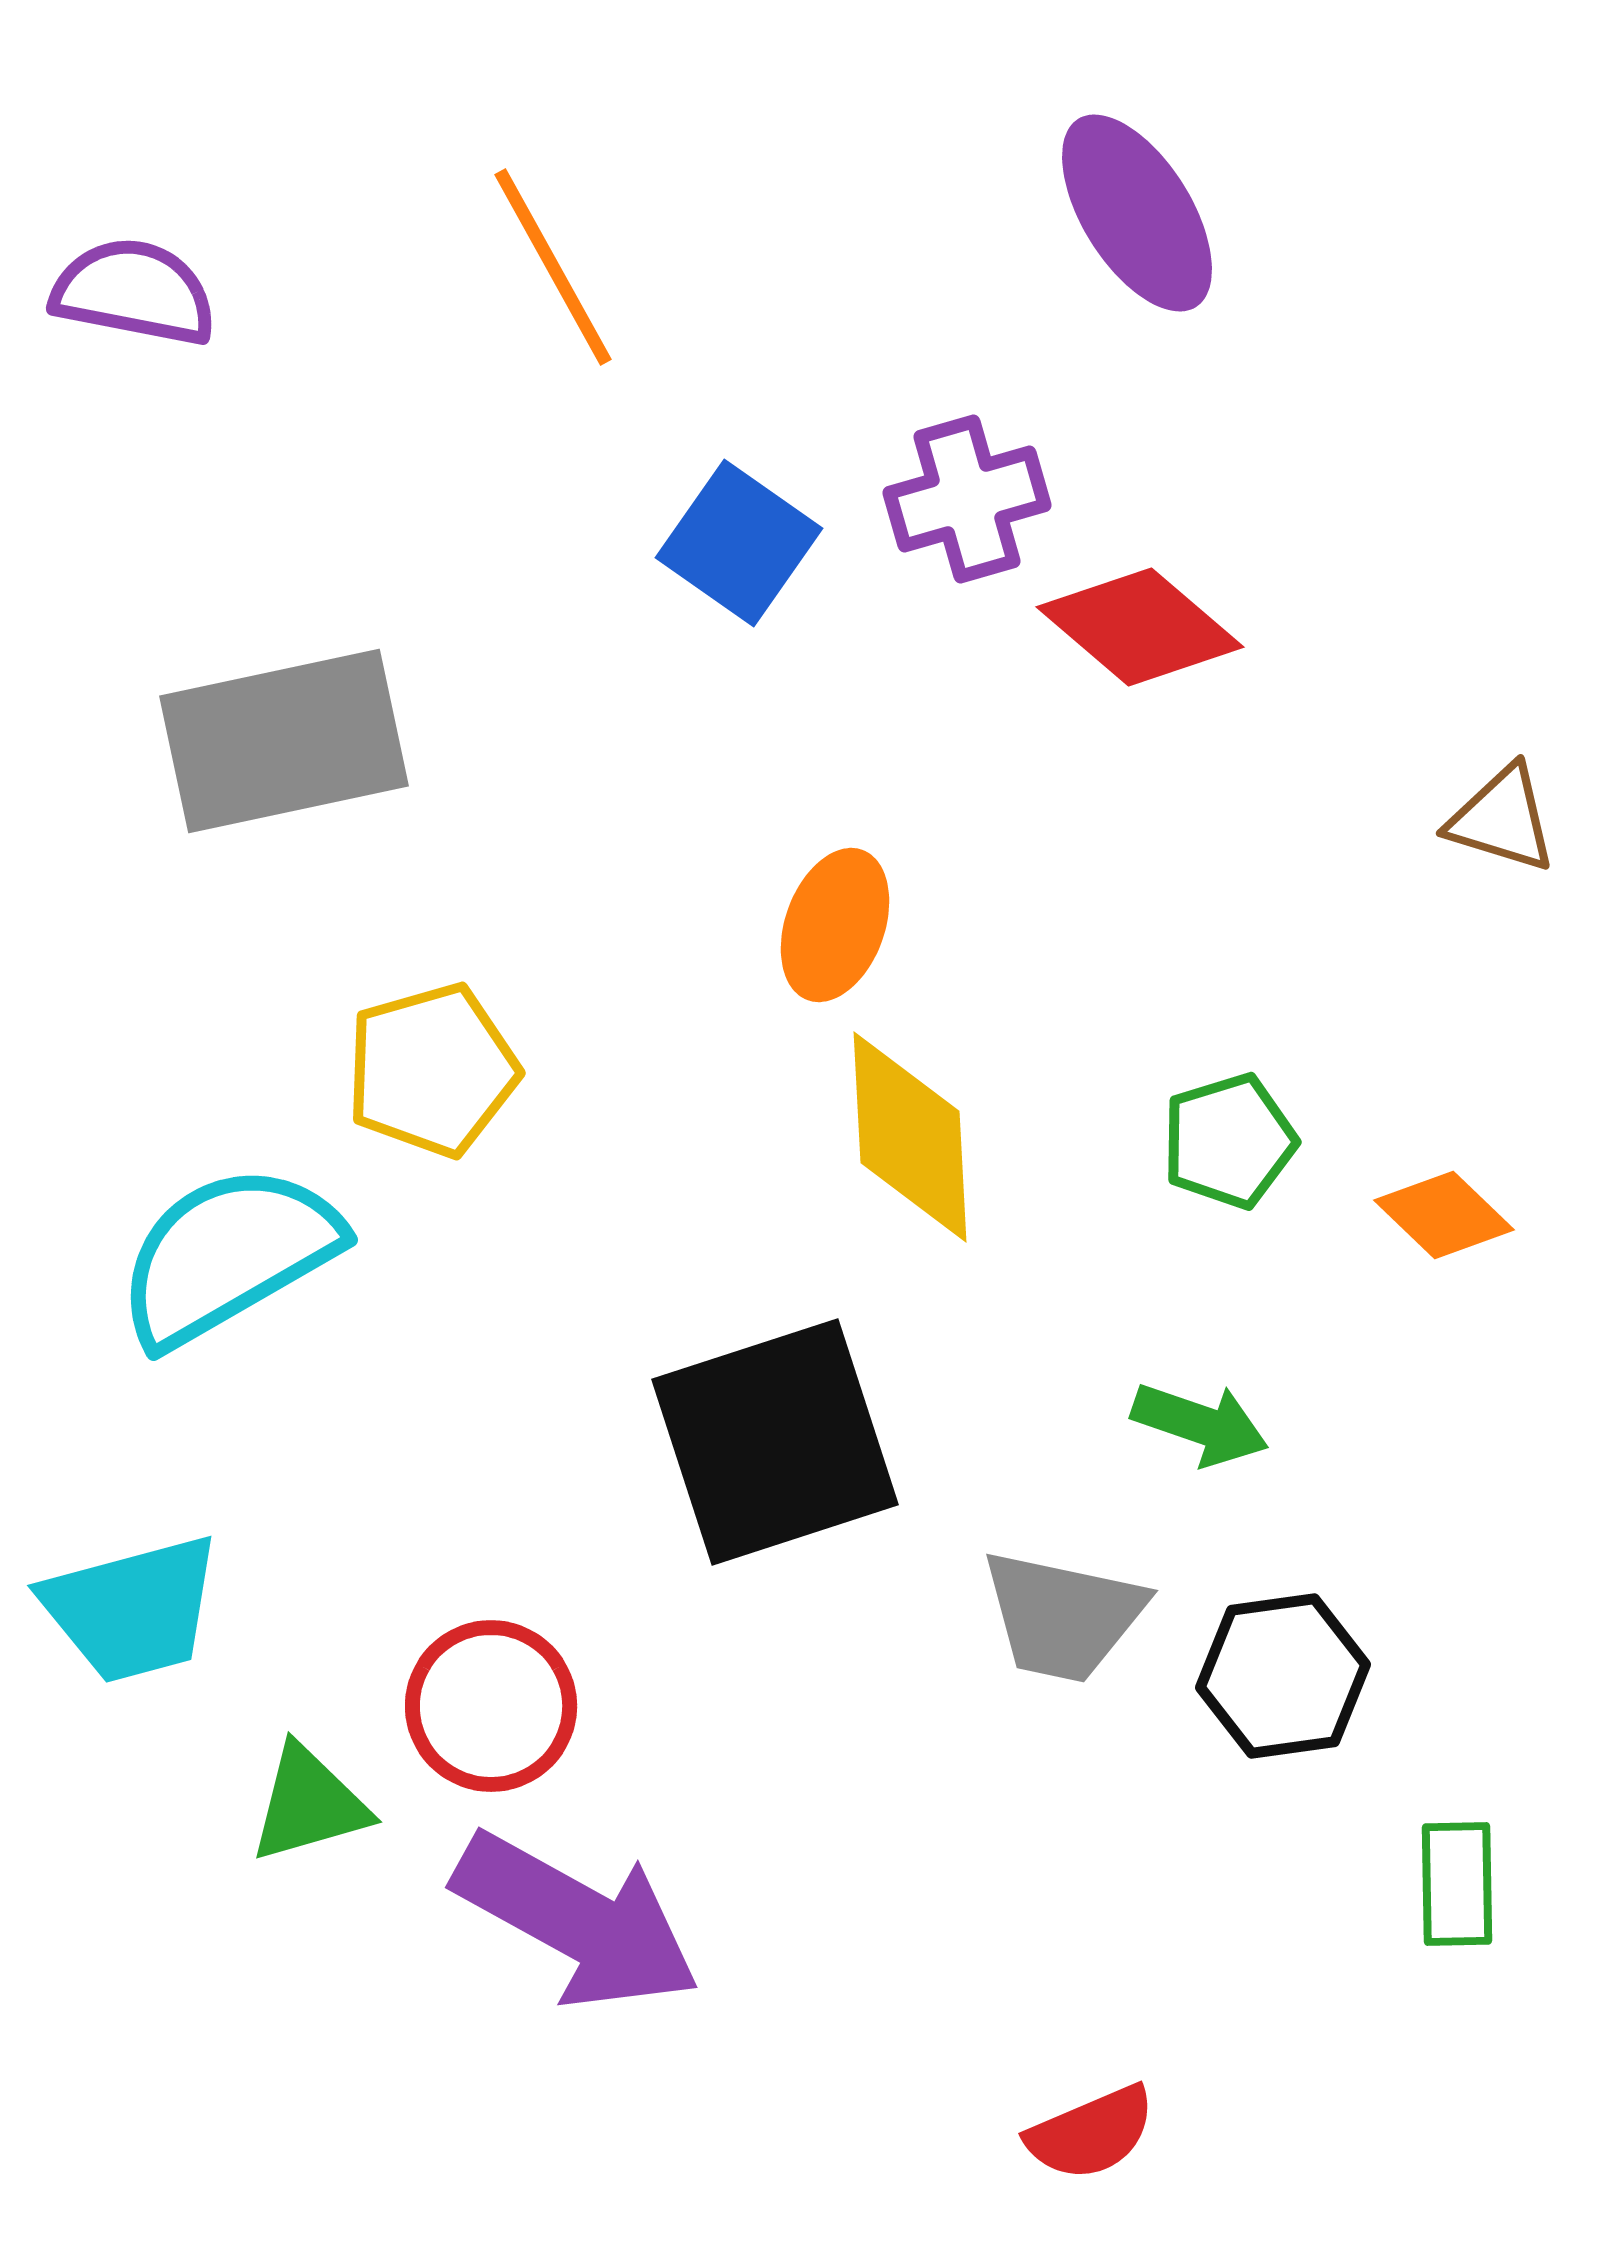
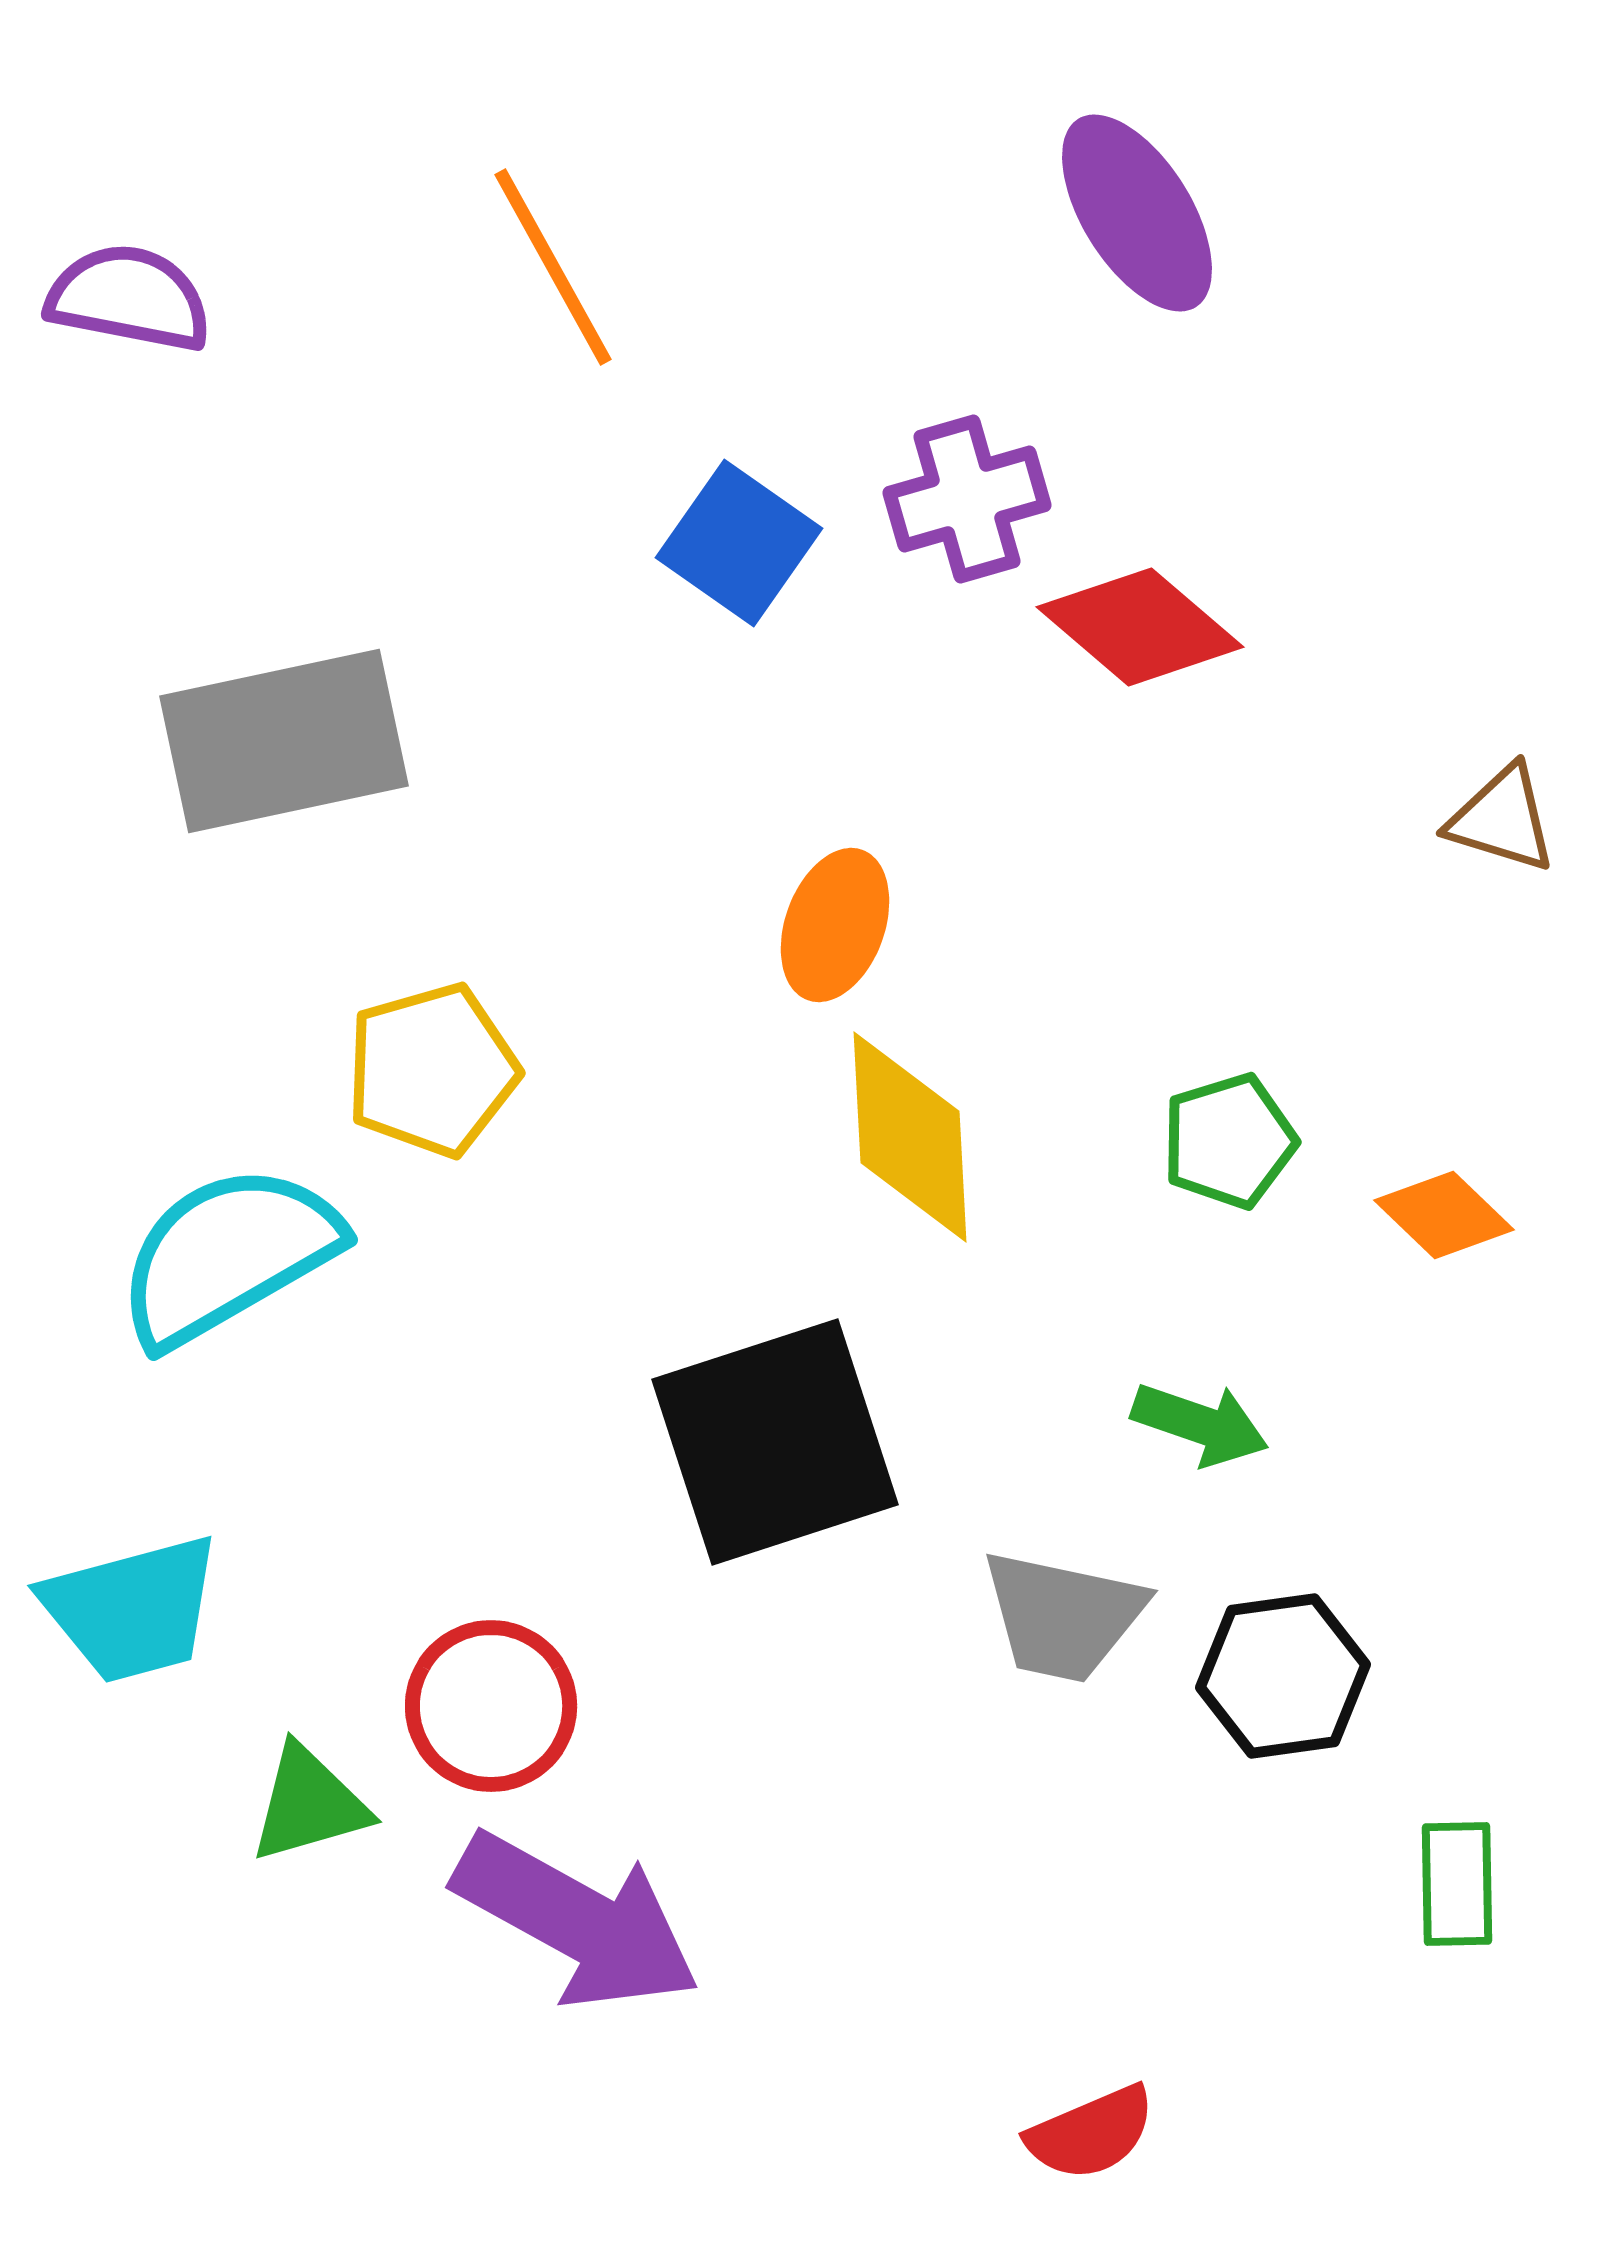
purple semicircle: moved 5 px left, 6 px down
